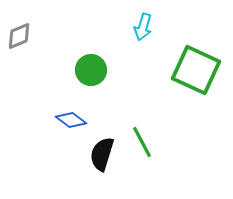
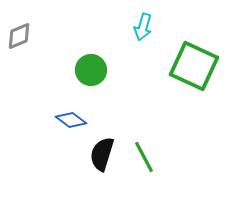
green square: moved 2 px left, 4 px up
green line: moved 2 px right, 15 px down
